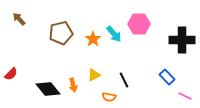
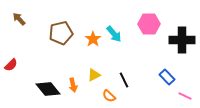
pink hexagon: moved 10 px right
red semicircle: moved 9 px up
orange semicircle: moved 1 px up; rotated 32 degrees clockwise
